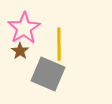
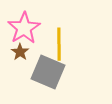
brown star: moved 1 px down
gray square: moved 2 px up
